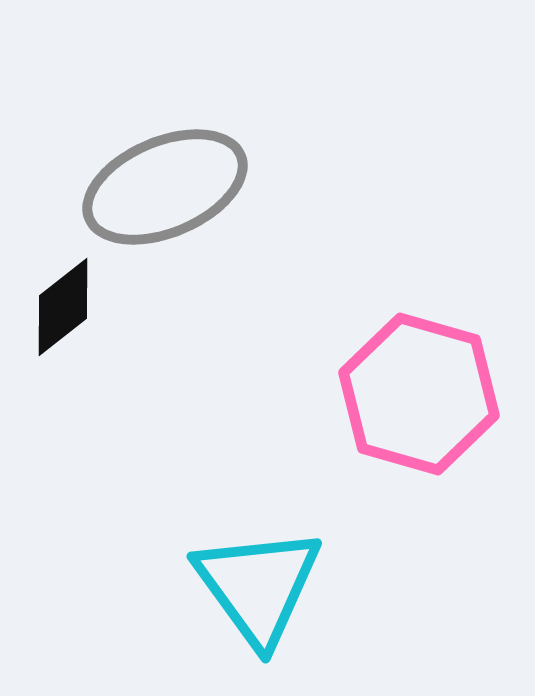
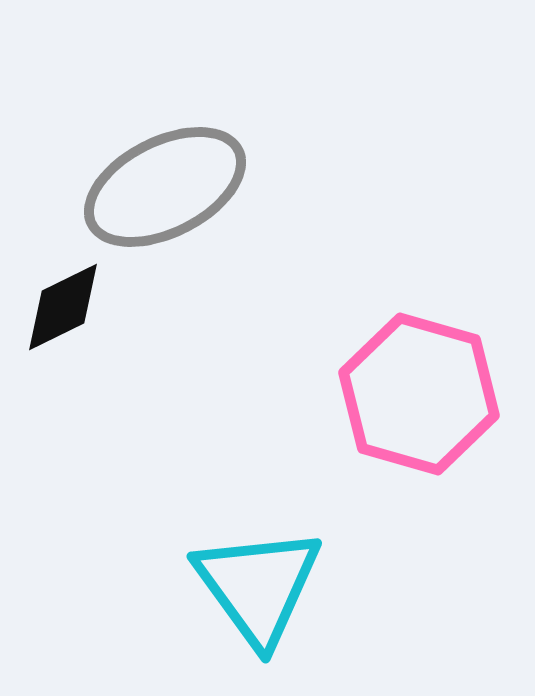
gray ellipse: rotated 4 degrees counterclockwise
black diamond: rotated 12 degrees clockwise
